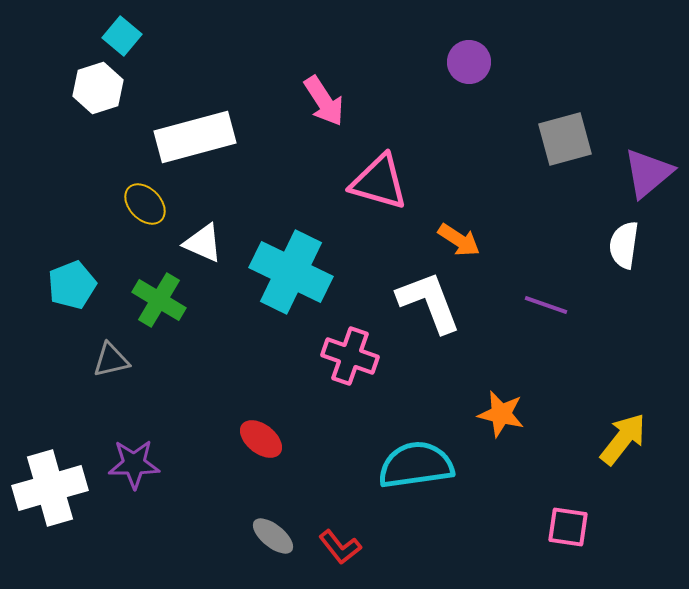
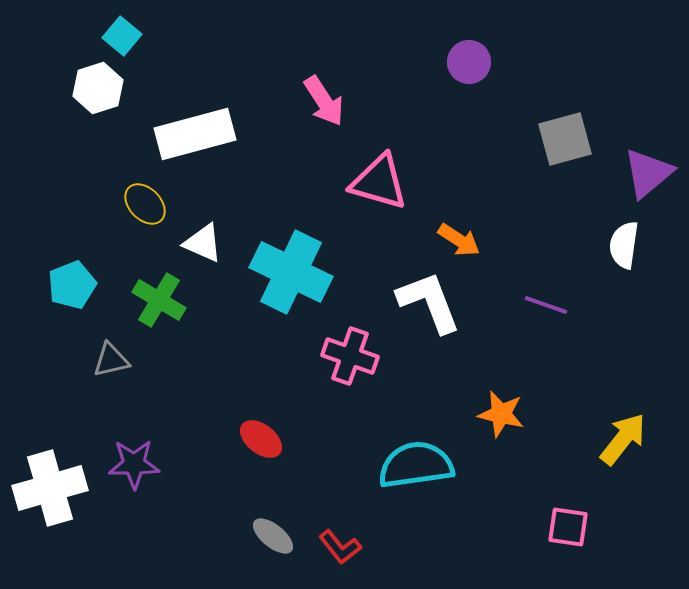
white rectangle: moved 3 px up
